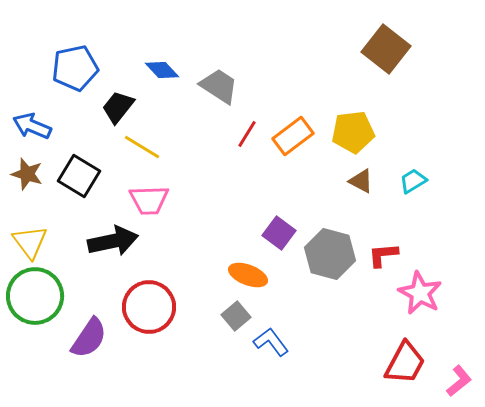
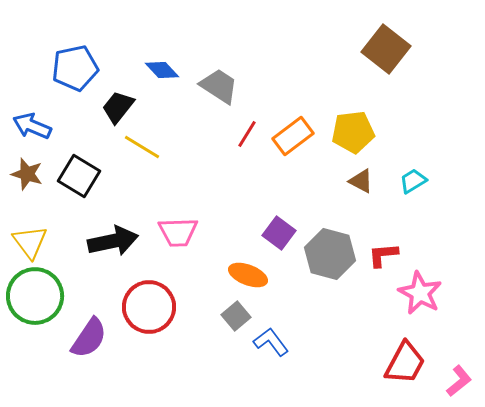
pink trapezoid: moved 29 px right, 32 px down
